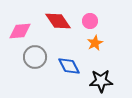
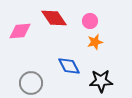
red diamond: moved 4 px left, 3 px up
orange star: moved 1 px up; rotated 14 degrees clockwise
gray circle: moved 4 px left, 26 px down
